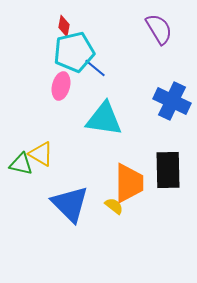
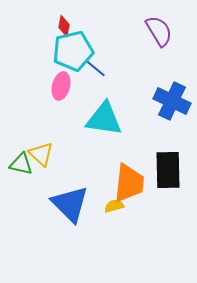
purple semicircle: moved 2 px down
cyan pentagon: moved 1 px left, 1 px up
yellow triangle: rotated 12 degrees clockwise
orange trapezoid: rotated 6 degrees clockwise
yellow semicircle: rotated 54 degrees counterclockwise
